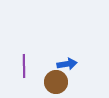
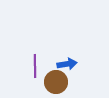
purple line: moved 11 px right
